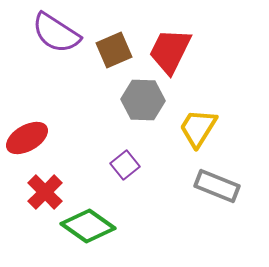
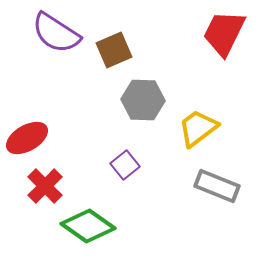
red trapezoid: moved 54 px right, 18 px up
yellow trapezoid: rotated 21 degrees clockwise
red cross: moved 6 px up
